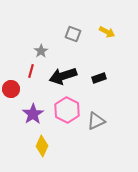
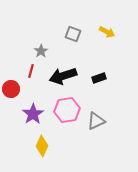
pink hexagon: rotated 25 degrees clockwise
